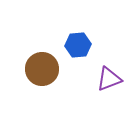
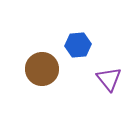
purple triangle: rotated 48 degrees counterclockwise
